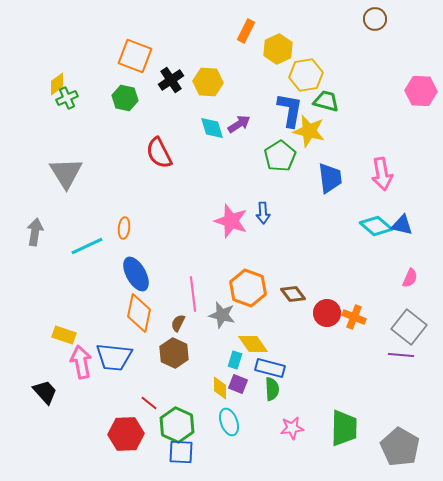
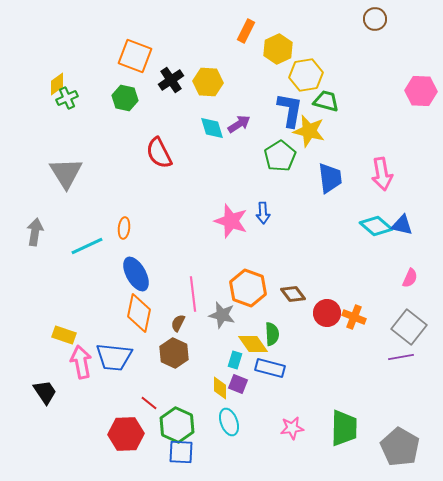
purple line at (401, 355): moved 2 px down; rotated 15 degrees counterclockwise
green semicircle at (272, 389): moved 55 px up
black trapezoid at (45, 392): rotated 8 degrees clockwise
